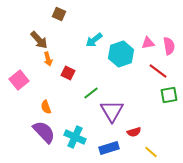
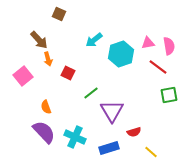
red line: moved 4 px up
pink square: moved 4 px right, 4 px up
